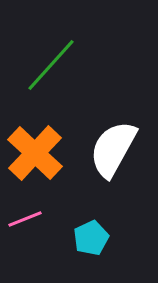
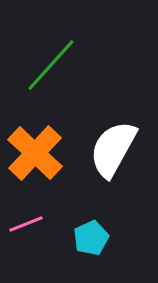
pink line: moved 1 px right, 5 px down
